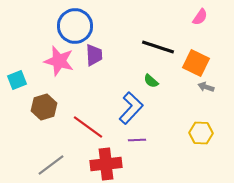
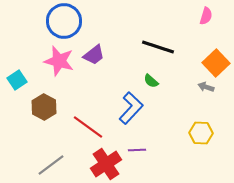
pink semicircle: moved 6 px right, 1 px up; rotated 18 degrees counterclockwise
blue circle: moved 11 px left, 5 px up
purple trapezoid: rotated 55 degrees clockwise
orange square: moved 20 px right; rotated 20 degrees clockwise
cyan square: rotated 12 degrees counterclockwise
brown hexagon: rotated 15 degrees counterclockwise
purple line: moved 10 px down
red cross: rotated 28 degrees counterclockwise
